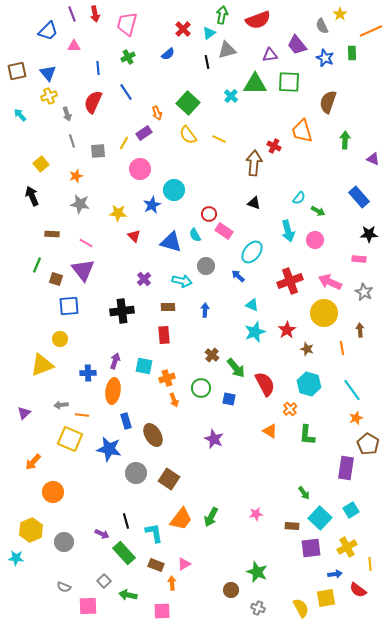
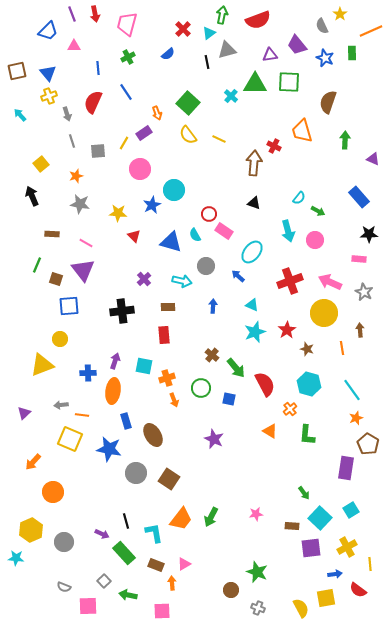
blue arrow at (205, 310): moved 8 px right, 4 px up
